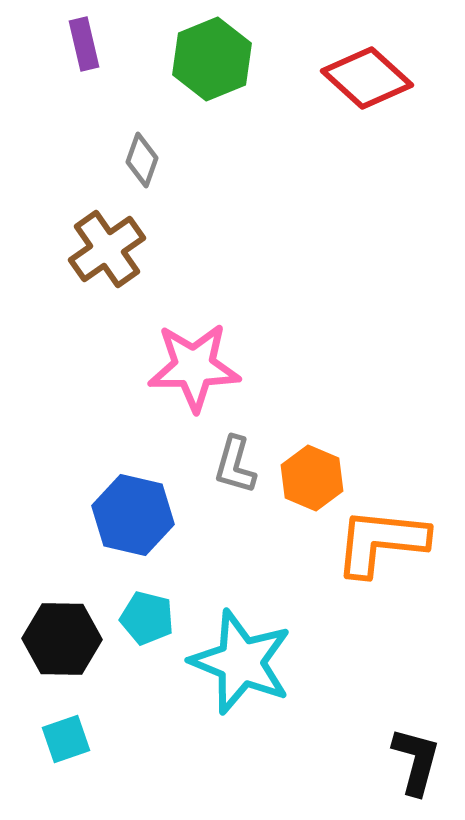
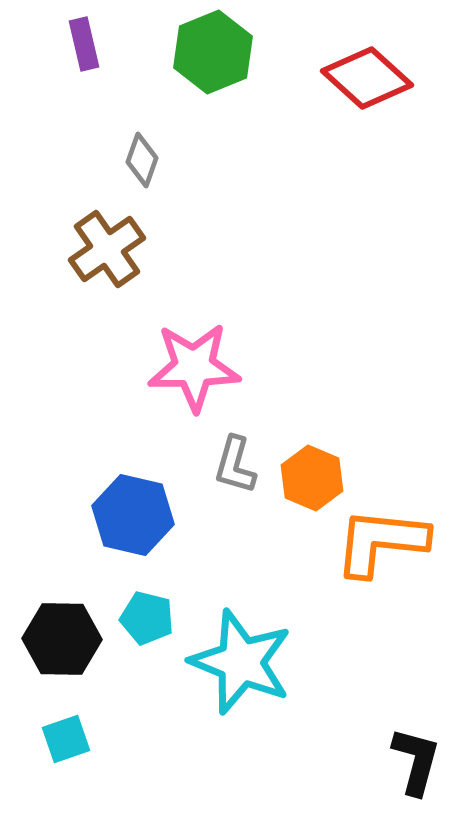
green hexagon: moved 1 px right, 7 px up
